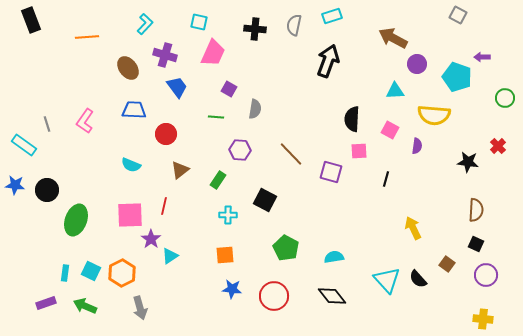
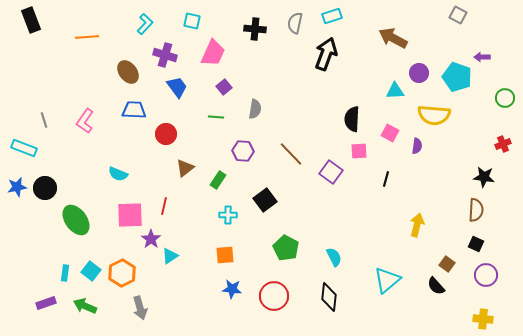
cyan square at (199, 22): moved 7 px left, 1 px up
gray semicircle at (294, 25): moved 1 px right, 2 px up
black arrow at (328, 61): moved 2 px left, 7 px up
purple circle at (417, 64): moved 2 px right, 9 px down
brown ellipse at (128, 68): moved 4 px down
purple square at (229, 89): moved 5 px left, 2 px up; rotated 21 degrees clockwise
gray line at (47, 124): moved 3 px left, 4 px up
pink square at (390, 130): moved 3 px down
cyan rectangle at (24, 145): moved 3 px down; rotated 15 degrees counterclockwise
red cross at (498, 146): moved 5 px right, 2 px up; rotated 21 degrees clockwise
purple hexagon at (240, 150): moved 3 px right, 1 px down
black star at (468, 162): moved 16 px right, 15 px down
cyan semicircle at (131, 165): moved 13 px left, 9 px down
brown triangle at (180, 170): moved 5 px right, 2 px up
purple square at (331, 172): rotated 20 degrees clockwise
blue star at (15, 185): moved 2 px right, 2 px down; rotated 18 degrees counterclockwise
black circle at (47, 190): moved 2 px left, 2 px up
black square at (265, 200): rotated 25 degrees clockwise
green ellipse at (76, 220): rotated 56 degrees counterclockwise
yellow arrow at (413, 228): moved 4 px right, 3 px up; rotated 40 degrees clockwise
cyan semicircle at (334, 257): rotated 72 degrees clockwise
cyan square at (91, 271): rotated 12 degrees clockwise
black semicircle at (418, 279): moved 18 px right, 7 px down
cyan triangle at (387, 280): rotated 32 degrees clockwise
black diamond at (332, 296): moved 3 px left, 1 px down; rotated 44 degrees clockwise
